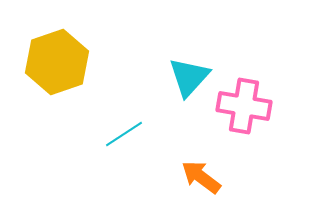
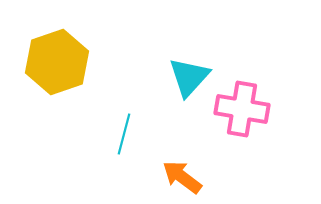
pink cross: moved 2 px left, 3 px down
cyan line: rotated 42 degrees counterclockwise
orange arrow: moved 19 px left
